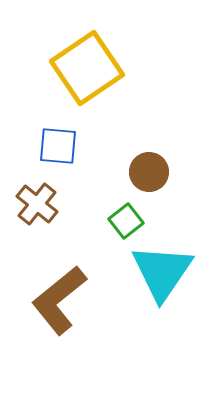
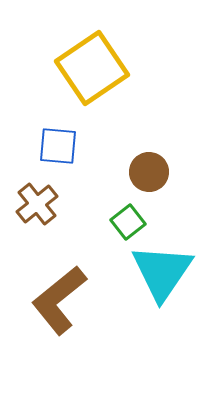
yellow square: moved 5 px right
brown cross: rotated 12 degrees clockwise
green square: moved 2 px right, 1 px down
